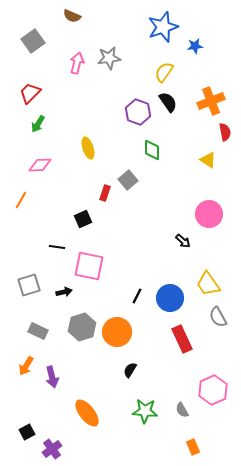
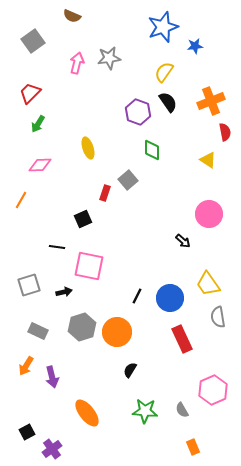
gray semicircle at (218, 317): rotated 20 degrees clockwise
